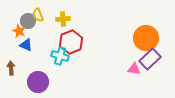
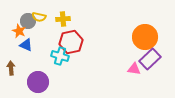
yellow semicircle: moved 1 px right, 2 px down; rotated 56 degrees counterclockwise
orange circle: moved 1 px left, 1 px up
red hexagon: rotated 10 degrees clockwise
